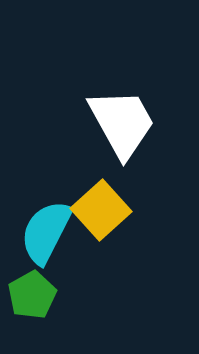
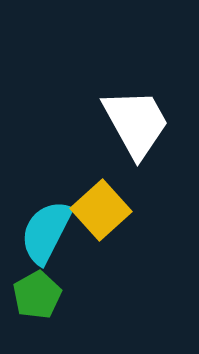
white trapezoid: moved 14 px right
green pentagon: moved 5 px right
